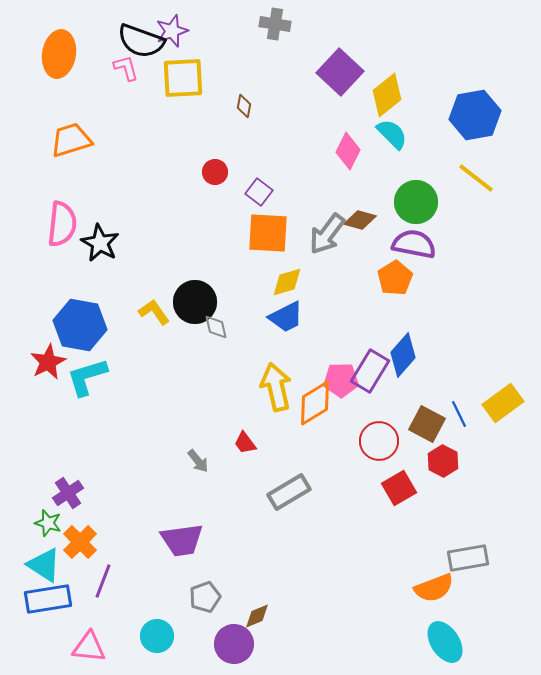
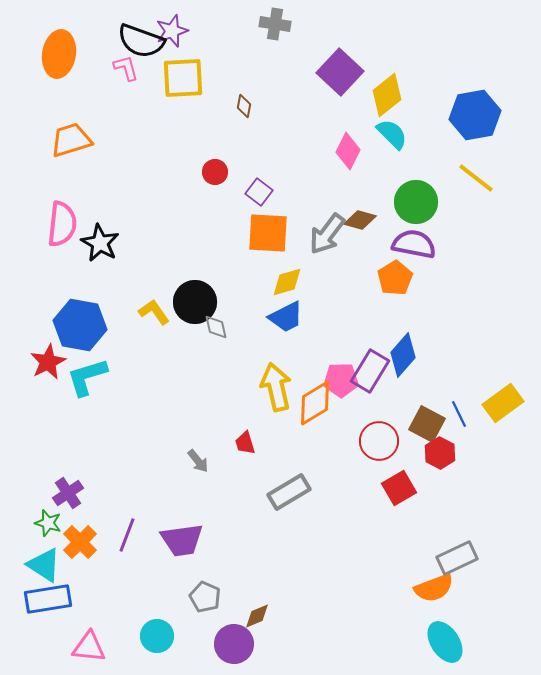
red trapezoid at (245, 443): rotated 20 degrees clockwise
red hexagon at (443, 461): moved 3 px left, 8 px up
gray rectangle at (468, 558): moved 11 px left; rotated 15 degrees counterclockwise
purple line at (103, 581): moved 24 px right, 46 px up
gray pentagon at (205, 597): rotated 28 degrees counterclockwise
